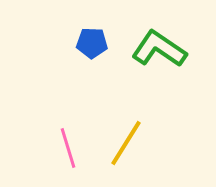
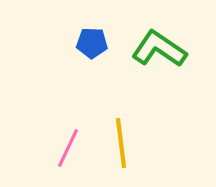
yellow line: moved 5 px left; rotated 39 degrees counterclockwise
pink line: rotated 42 degrees clockwise
